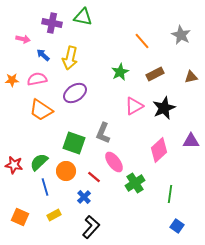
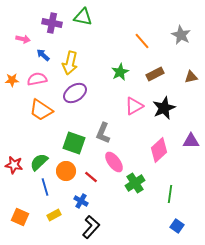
yellow arrow: moved 5 px down
red line: moved 3 px left
blue cross: moved 3 px left, 4 px down; rotated 16 degrees counterclockwise
